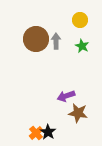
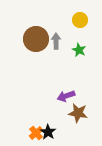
green star: moved 3 px left, 4 px down
